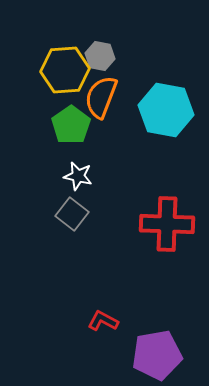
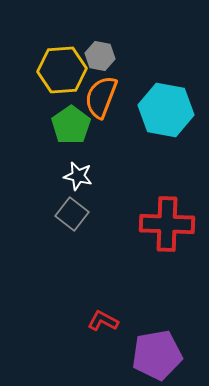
yellow hexagon: moved 3 px left
